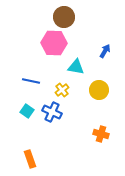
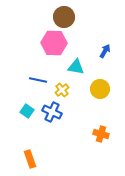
blue line: moved 7 px right, 1 px up
yellow circle: moved 1 px right, 1 px up
